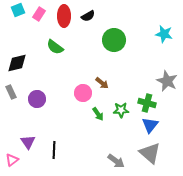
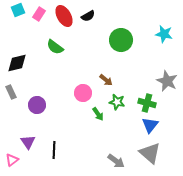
red ellipse: rotated 30 degrees counterclockwise
green circle: moved 7 px right
brown arrow: moved 4 px right, 3 px up
purple circle: moved 6 px down
green star: moved 4 px left, 8 px up; rotated 14 degrees clockwise
